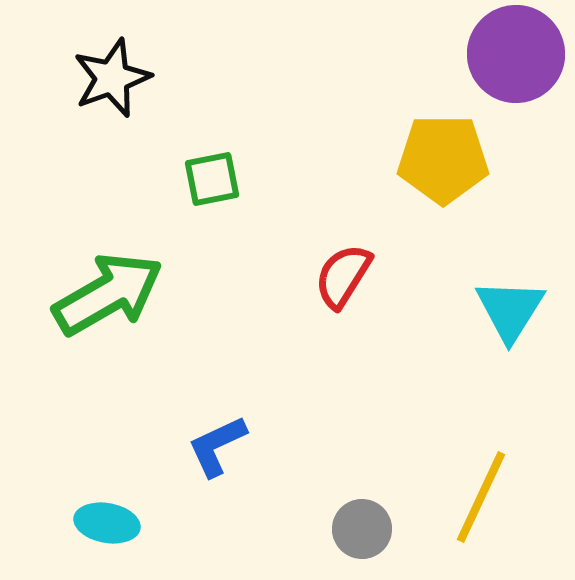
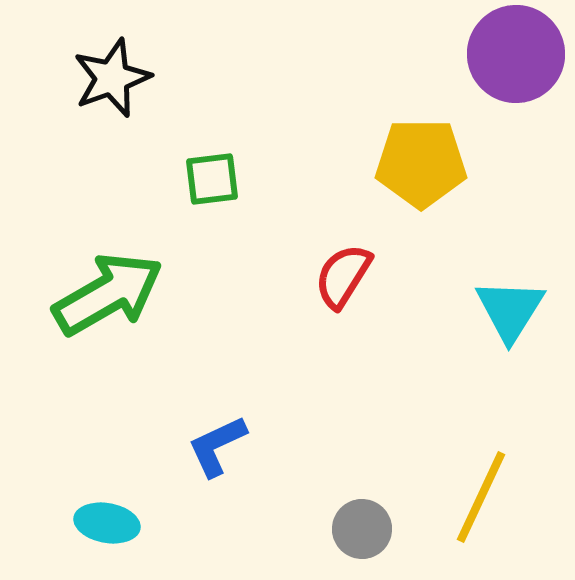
yellow pentagon: moved 22 px left, 4 px down
green square: rotated 4 degrees clockwise
